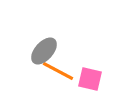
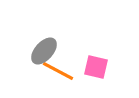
pink square: moved 6 px right, 12 px up
